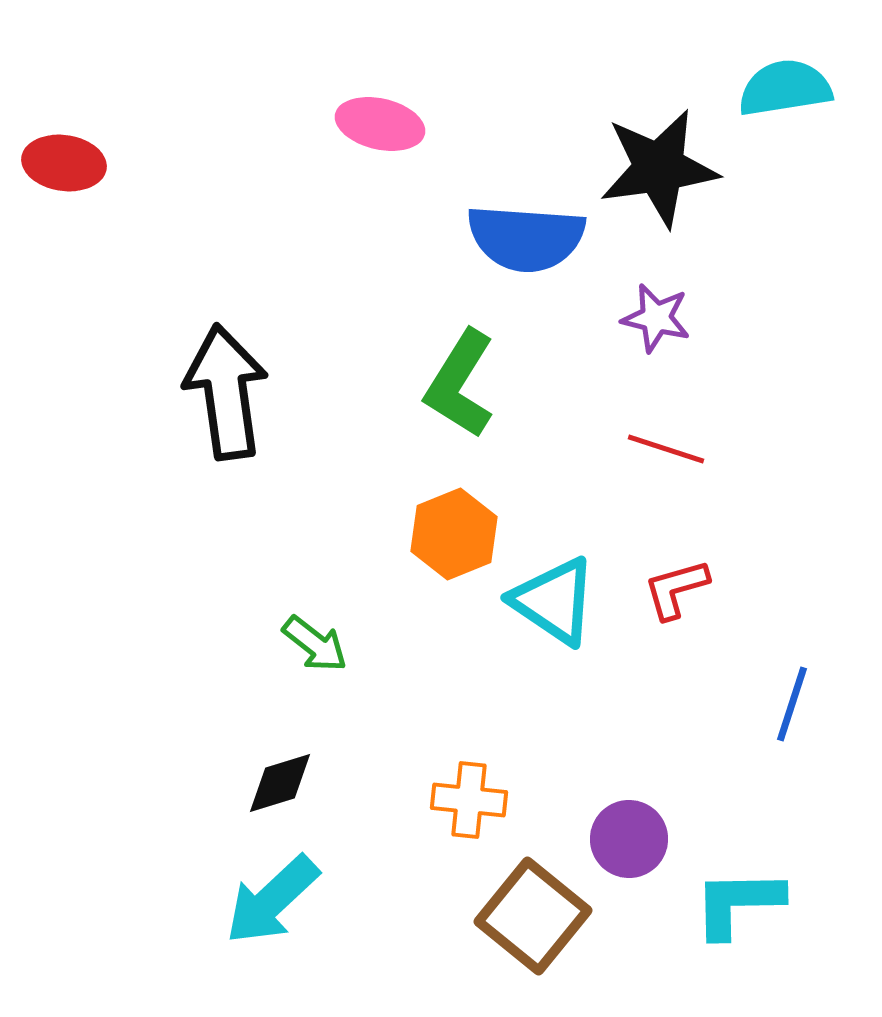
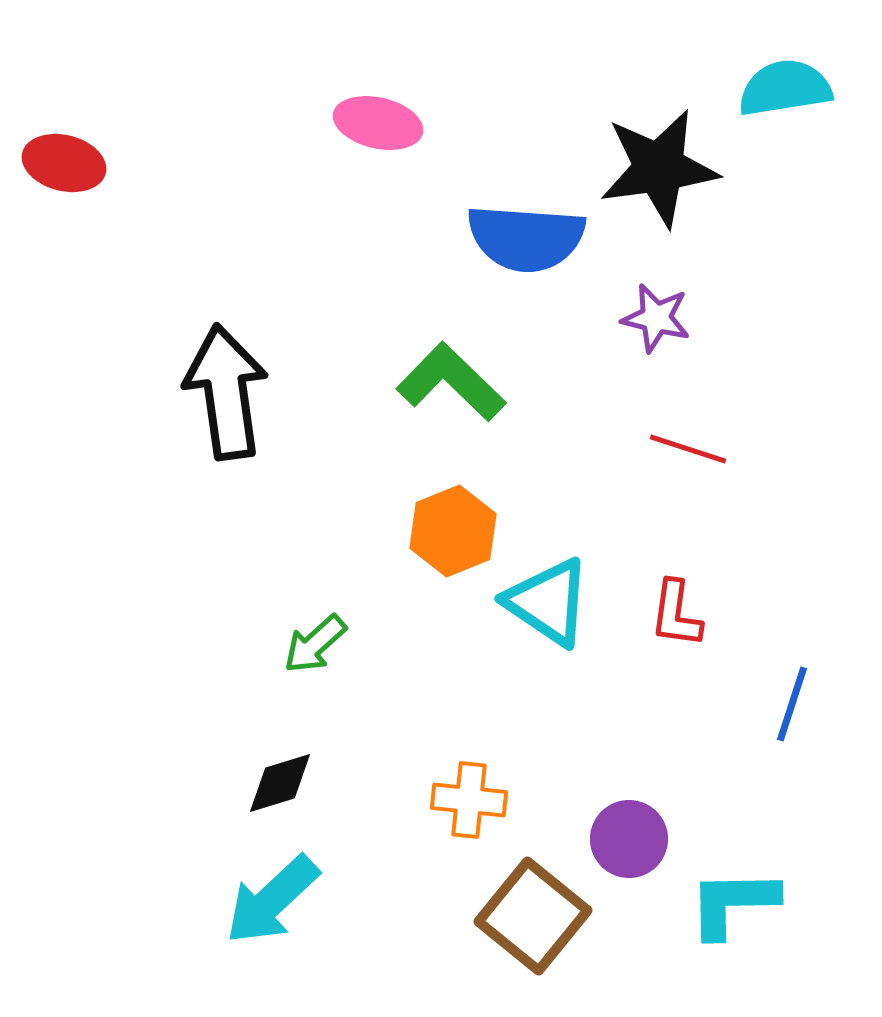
pink ellipse: moved 2 px left, 1 px up
red ellipse: rotated 6 degrees clockwise
green L-shape: moved 9 px left, 2 px up; rotated 102 degrees clockwise
red line: moved 22 px right
orange hexagon: moved 1 px left, 3 px up
red L-shape: moved 25 px down; rotated 66 degrees counterclockwise
cyan triangle: moved 6 px left, 1 px down
green arrow: rotated 100 degrees clockwise
cyan L-shape: moved 5 px left
